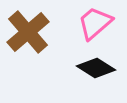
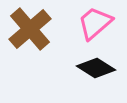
brown cross: moved 2 px right, 3 px up
